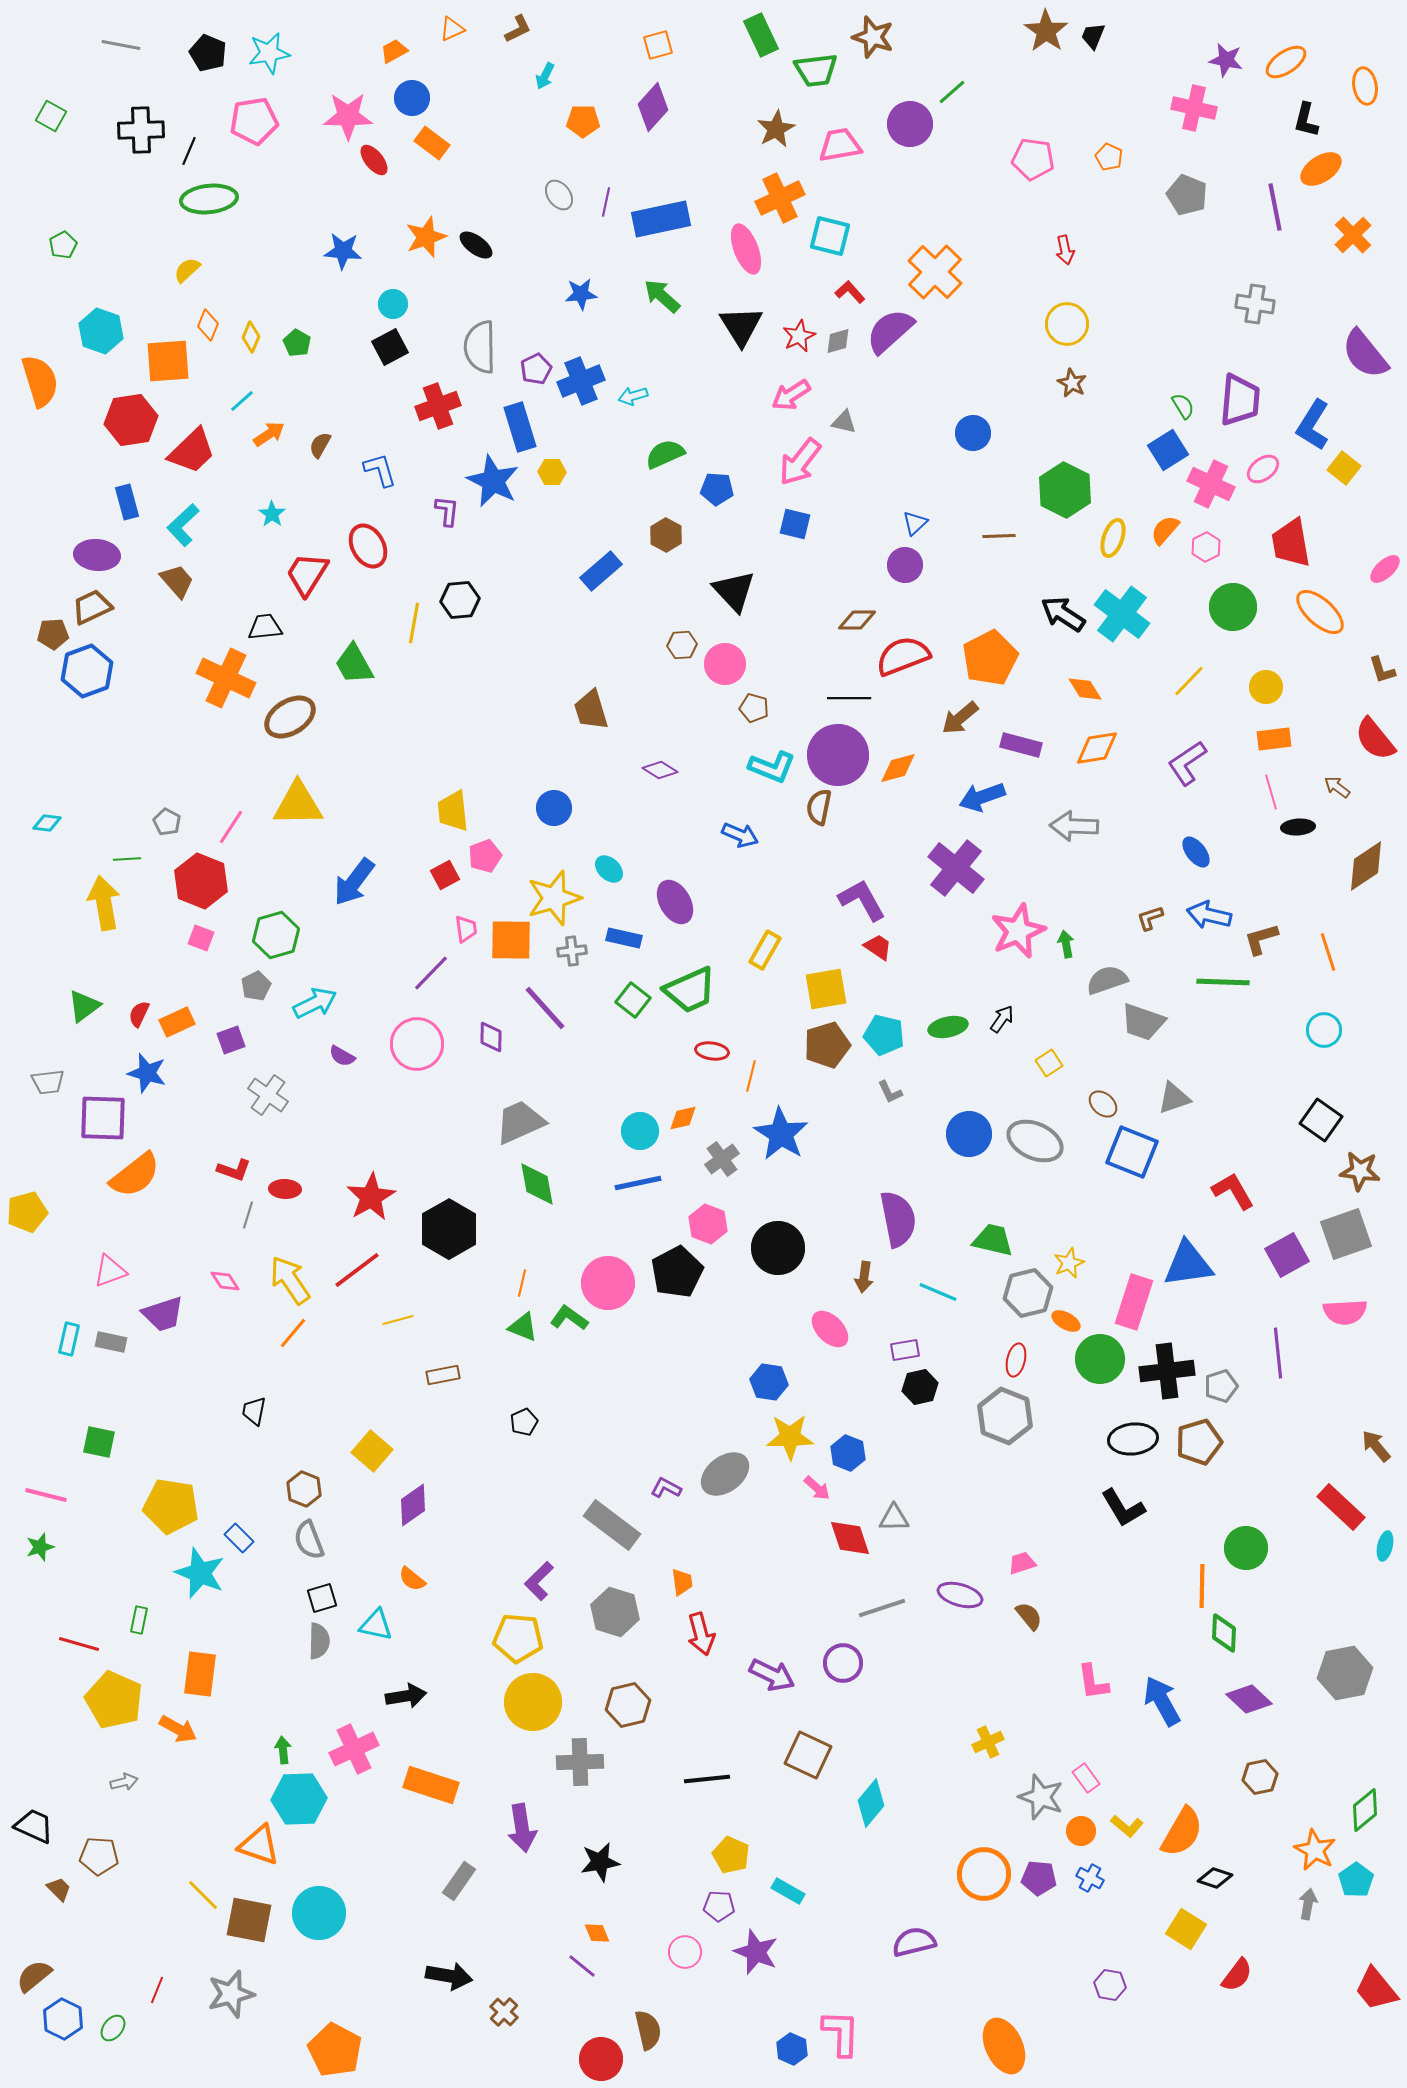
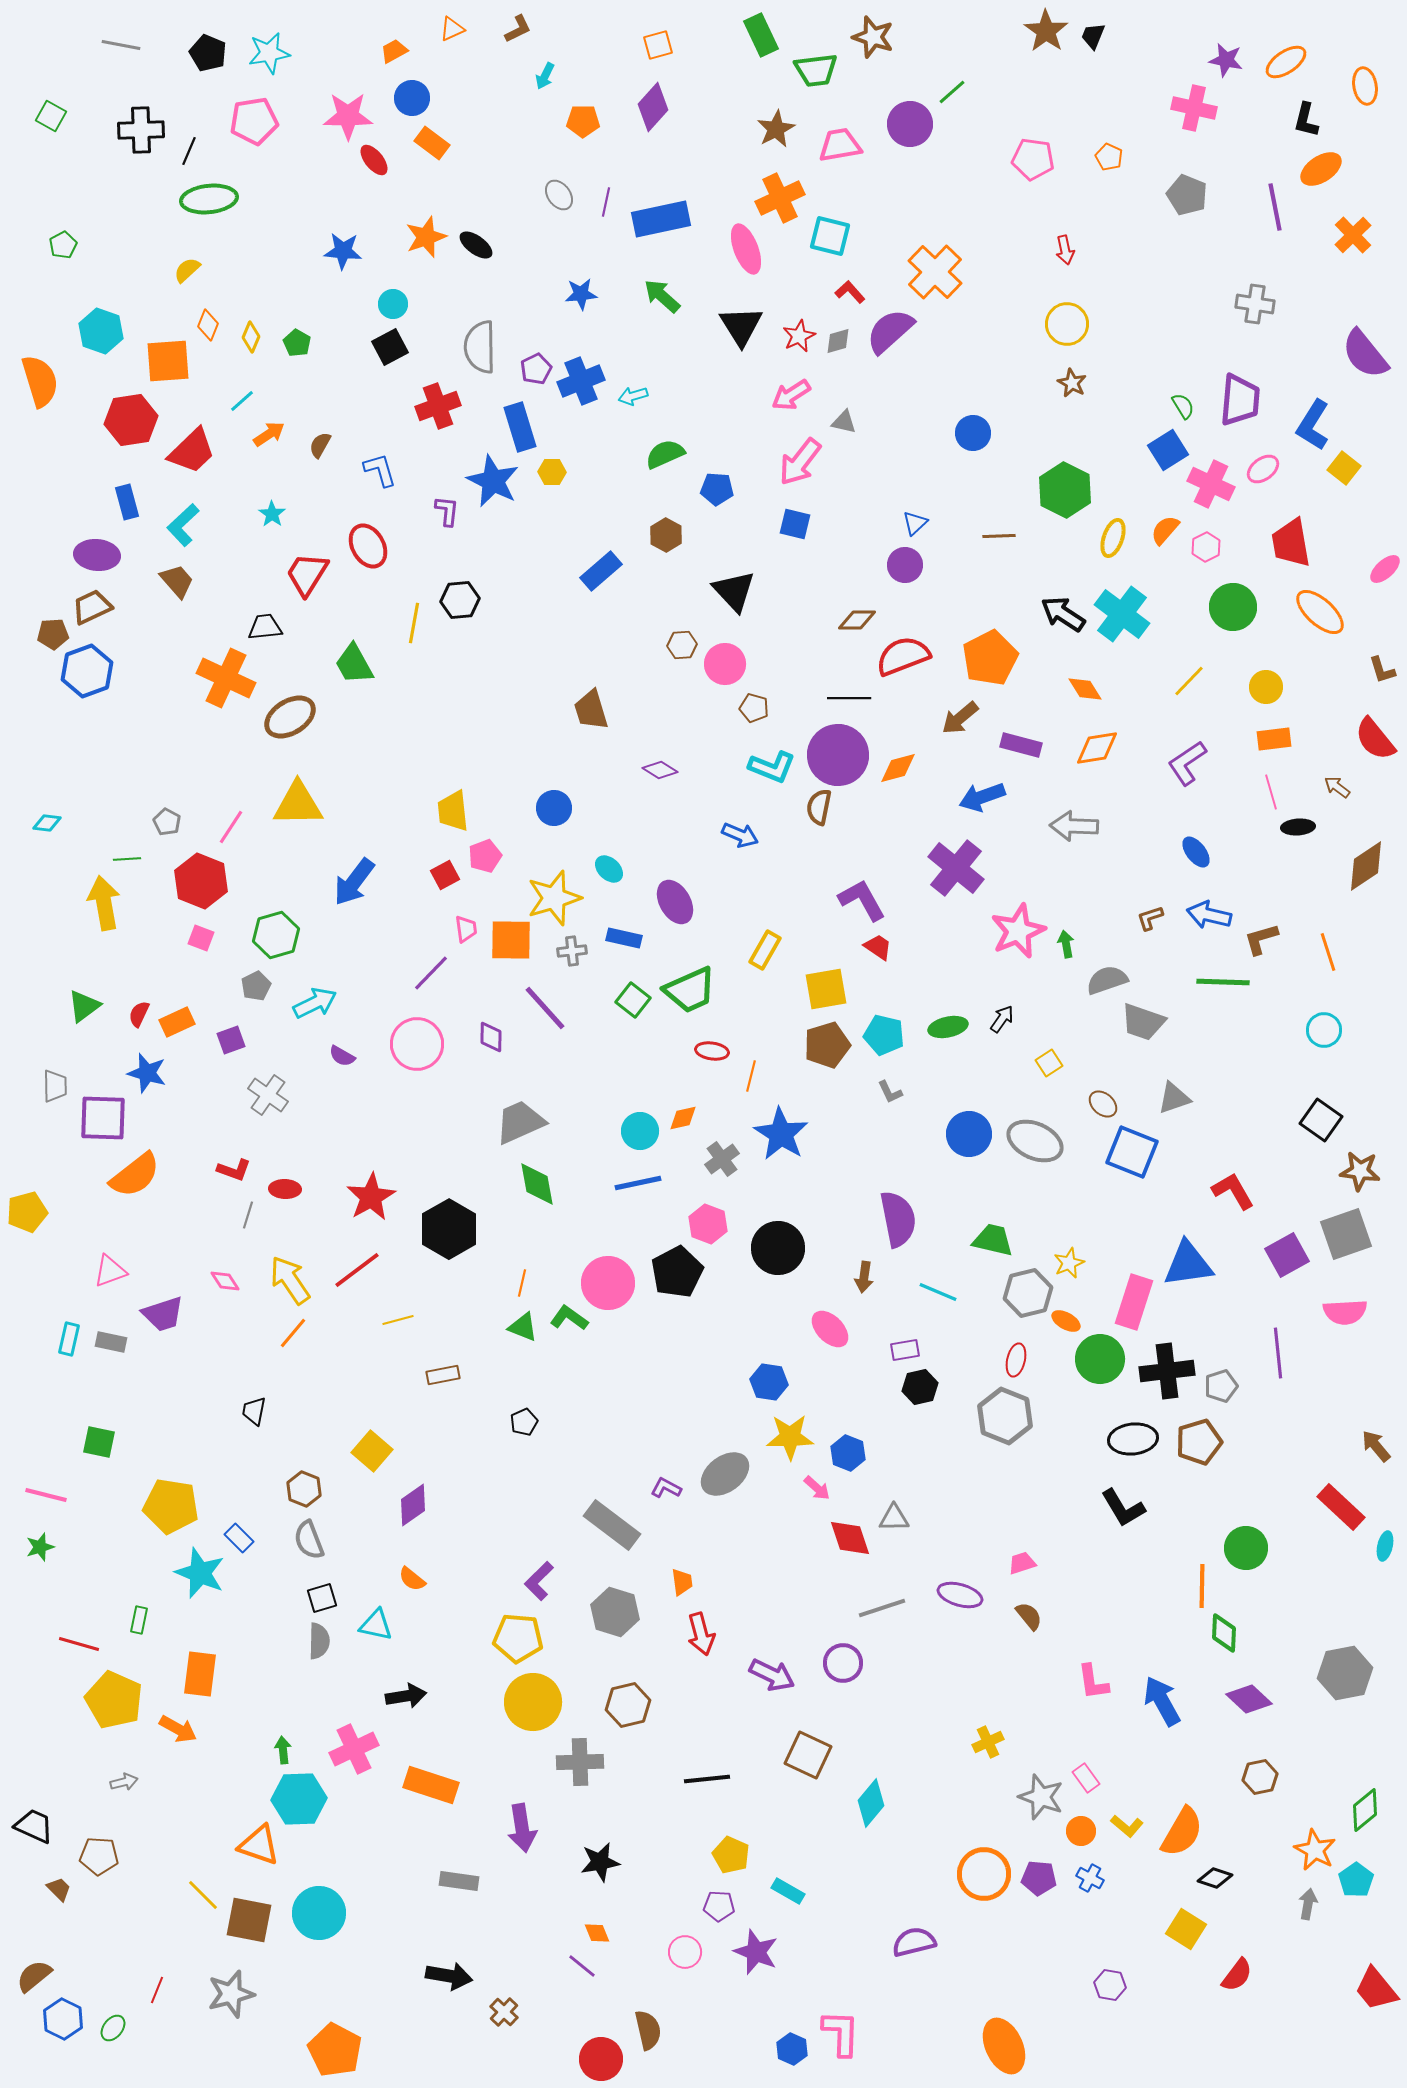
gray trapezoid at (48, 1082): moved 7 px right, 4 px down; rotated 84 degrees counterclockwise
gray rectangle at (459, 1881): rotated 63 degrees clockwise
